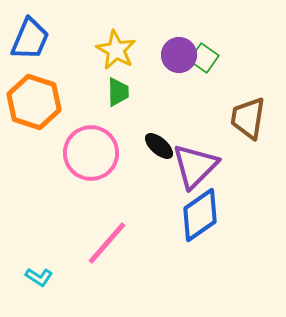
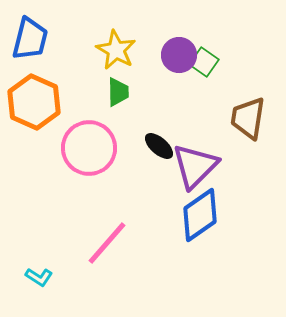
blue trapezoid: rotated 9 degrees counterclockwise
green square: moved 4 px down
orange hexagon: rotated 6 degrees clockwise
pink circle: moved 2 px left, 5 px up
